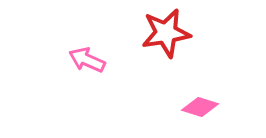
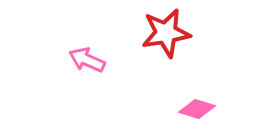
pink diamond: moved 3 px left, 2 px down
